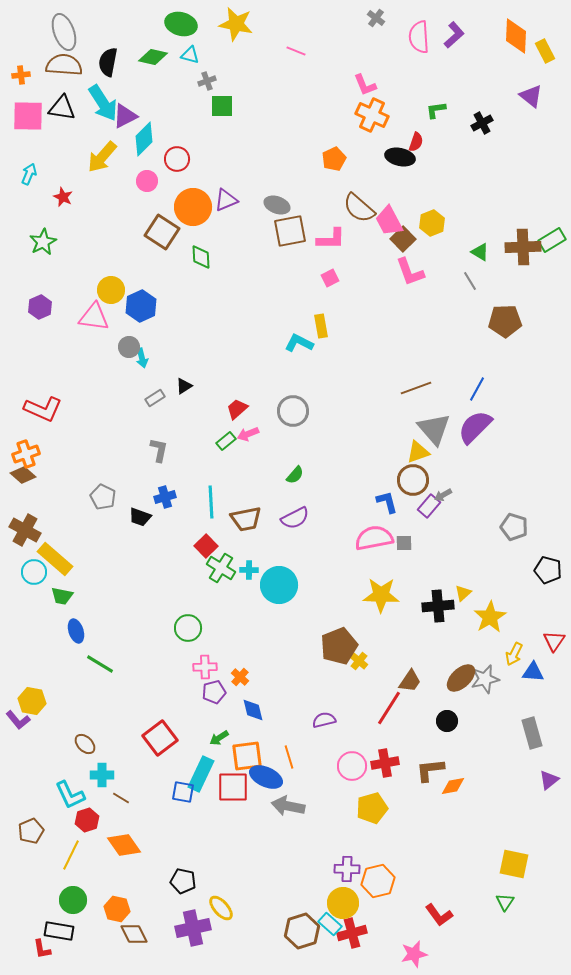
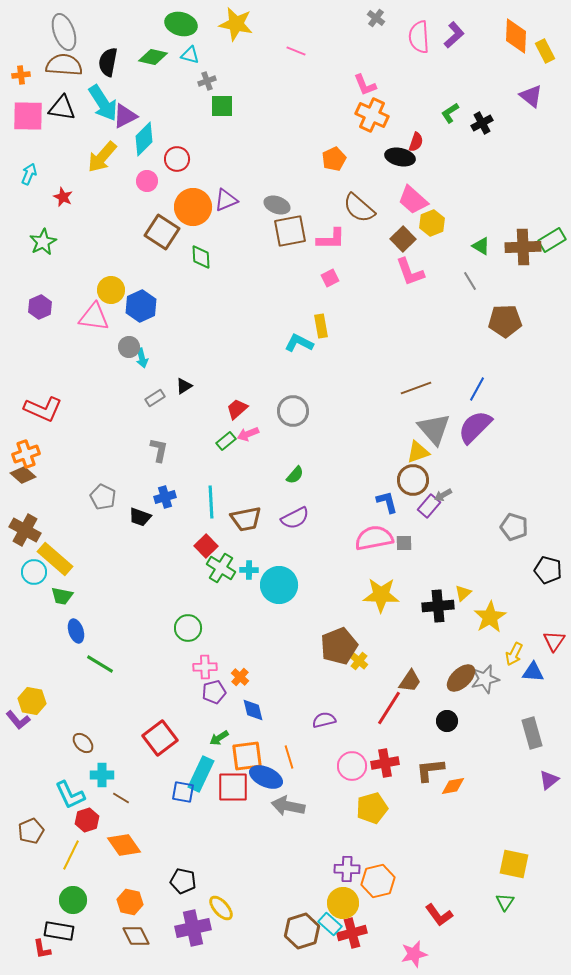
green L-shape at (436, 110): moved 14 px right, 3 px down; rotated 25 degrees counterclockwise
pink trapezoid at (389, 221): moved 24 px right, 21 px up; rotated 20 degrees counterclockwise
green triangle at (480, 252): moved 1 px right, 6 px up
brown ellipse at (85, 744): moved 2 px left, 1 px up
orange hexagon at (117, 909): moved 13 px right, 7 px up
brown diamond at (134, 934): moved 2 px right, 2 px down
